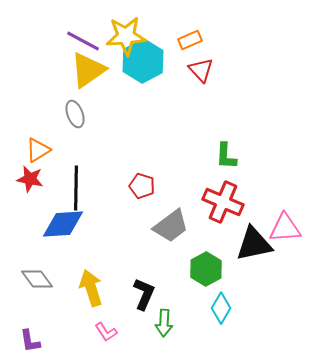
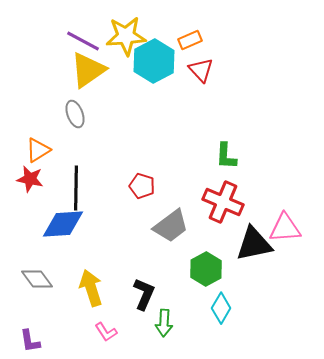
cyan hexagon: moved 11 px right
